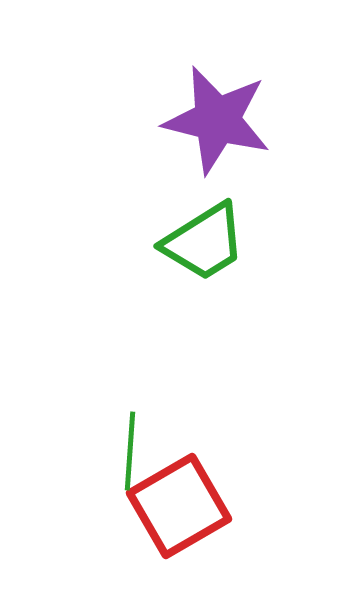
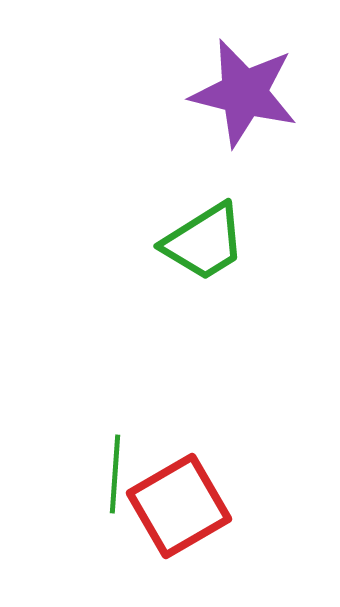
purple star: moved 27 px right, 27 px up
green line: moved 15 px left, 23 px down
